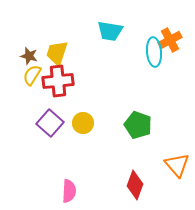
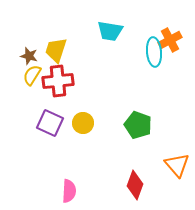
yellow trapezoid: moved 1 px left, 3 px up
purple square: rotated 16 degrees counterclockwise
